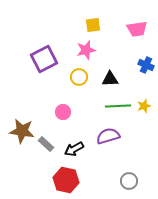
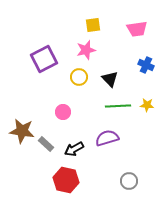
black triangle: rotated 48 degrees clockwise
yellow star: moved 3 px right, 1 px up; rotated 24 degrees clockwise
purple semicircle: moved 1 px left, 2 px down
